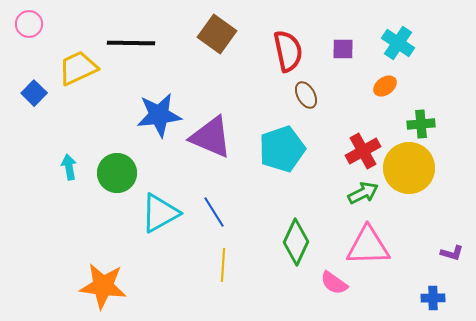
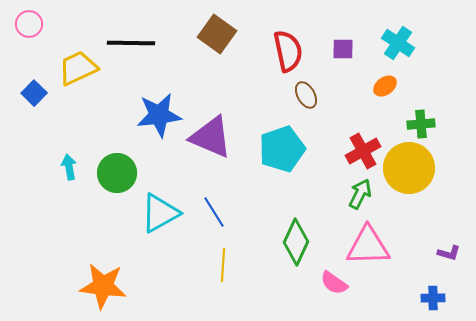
green arrow: moved 3 px left, 1 px down; rotated 36 degrees counterclockwise
purple L-shape: moved 3 px left
